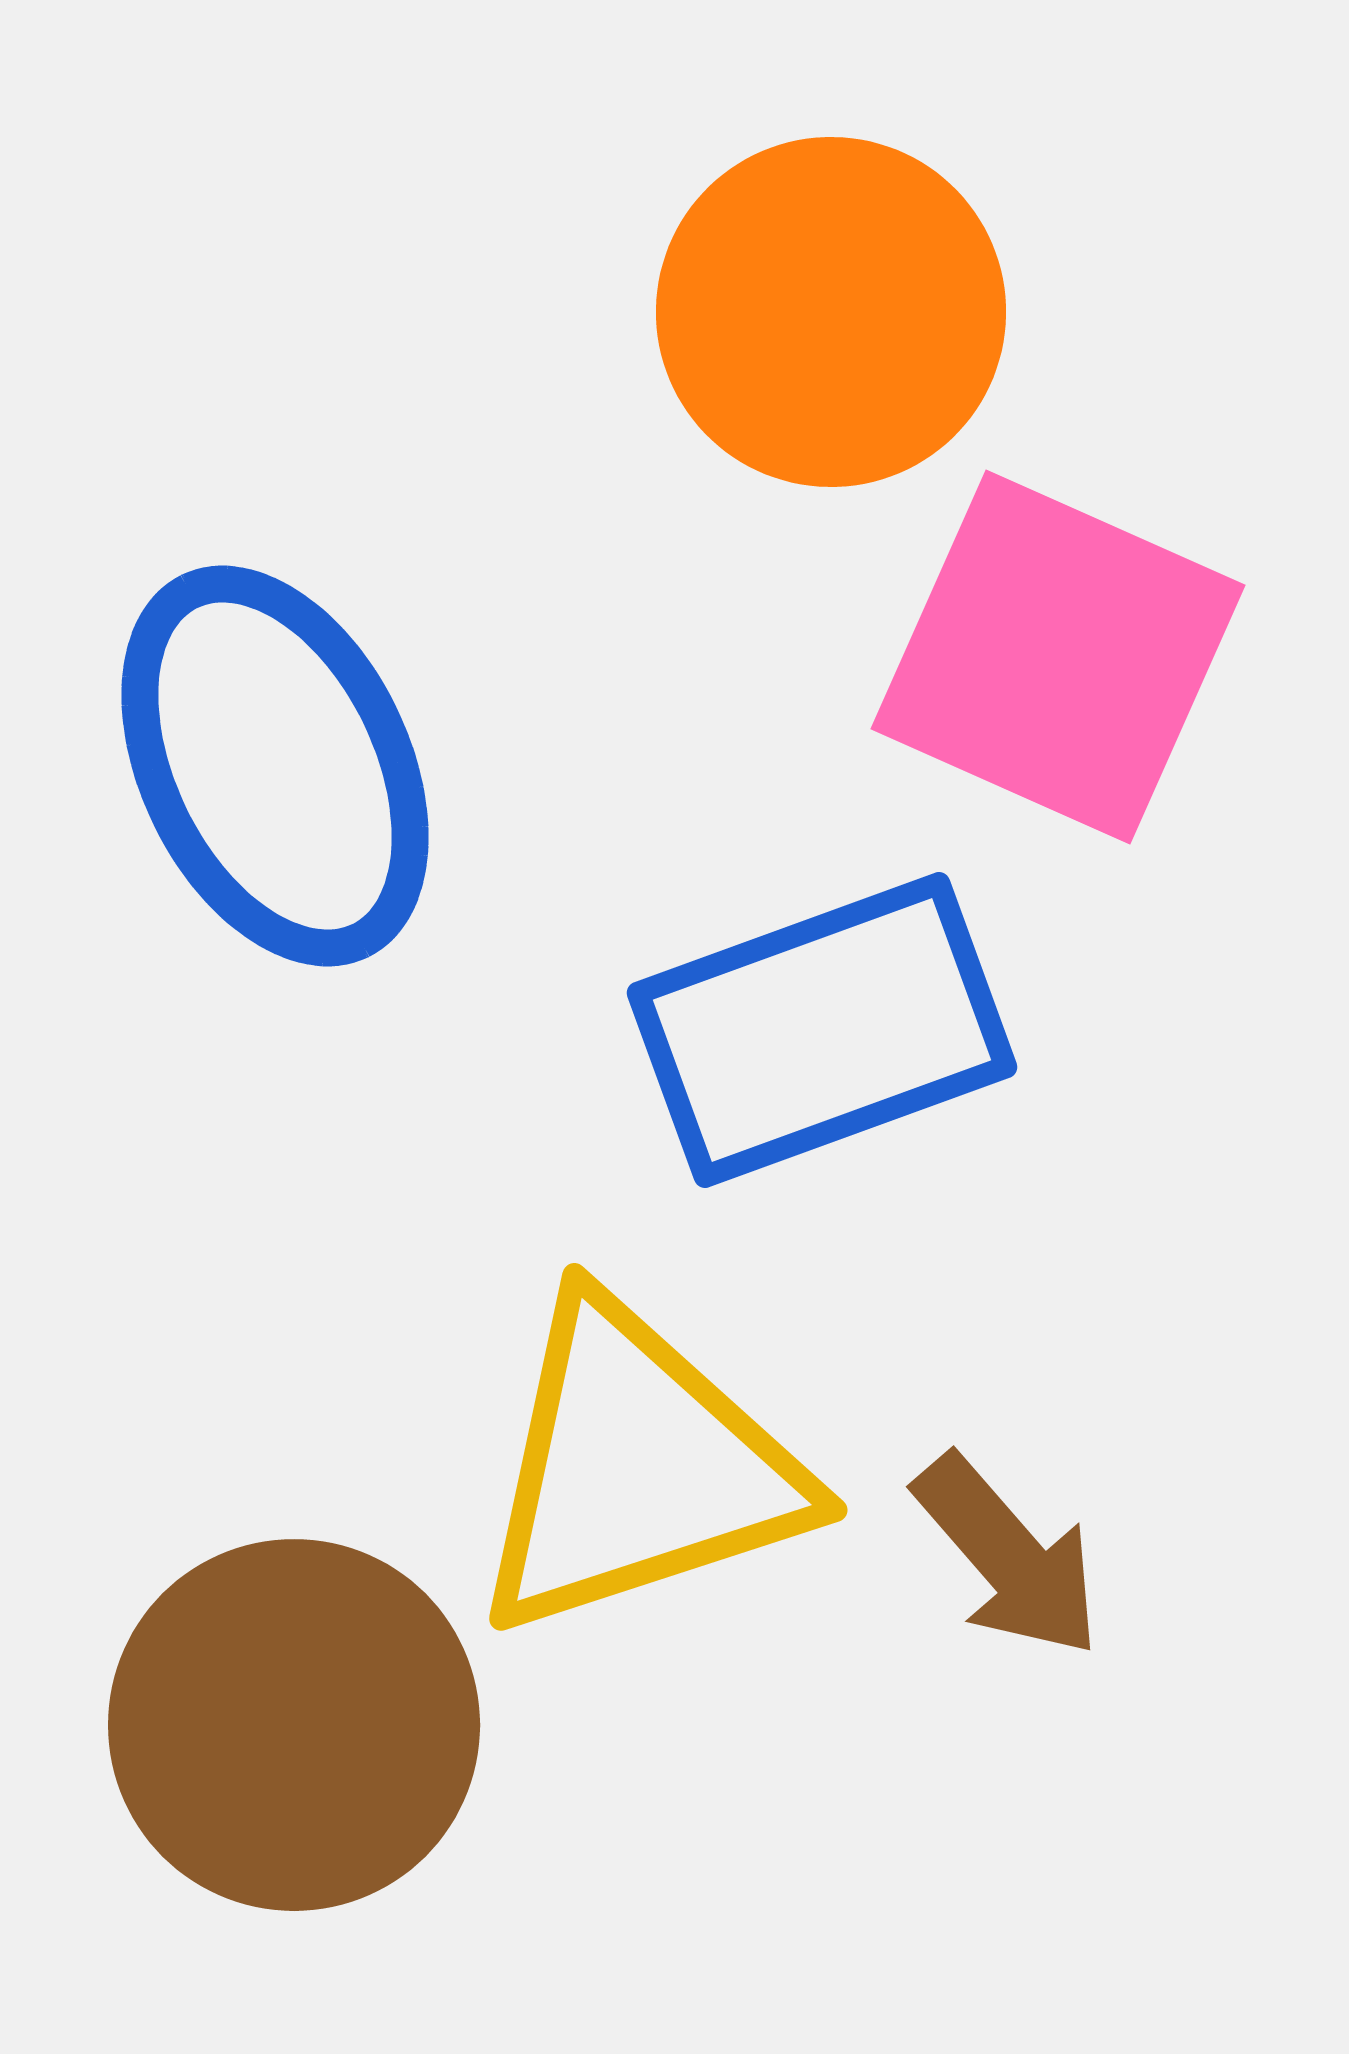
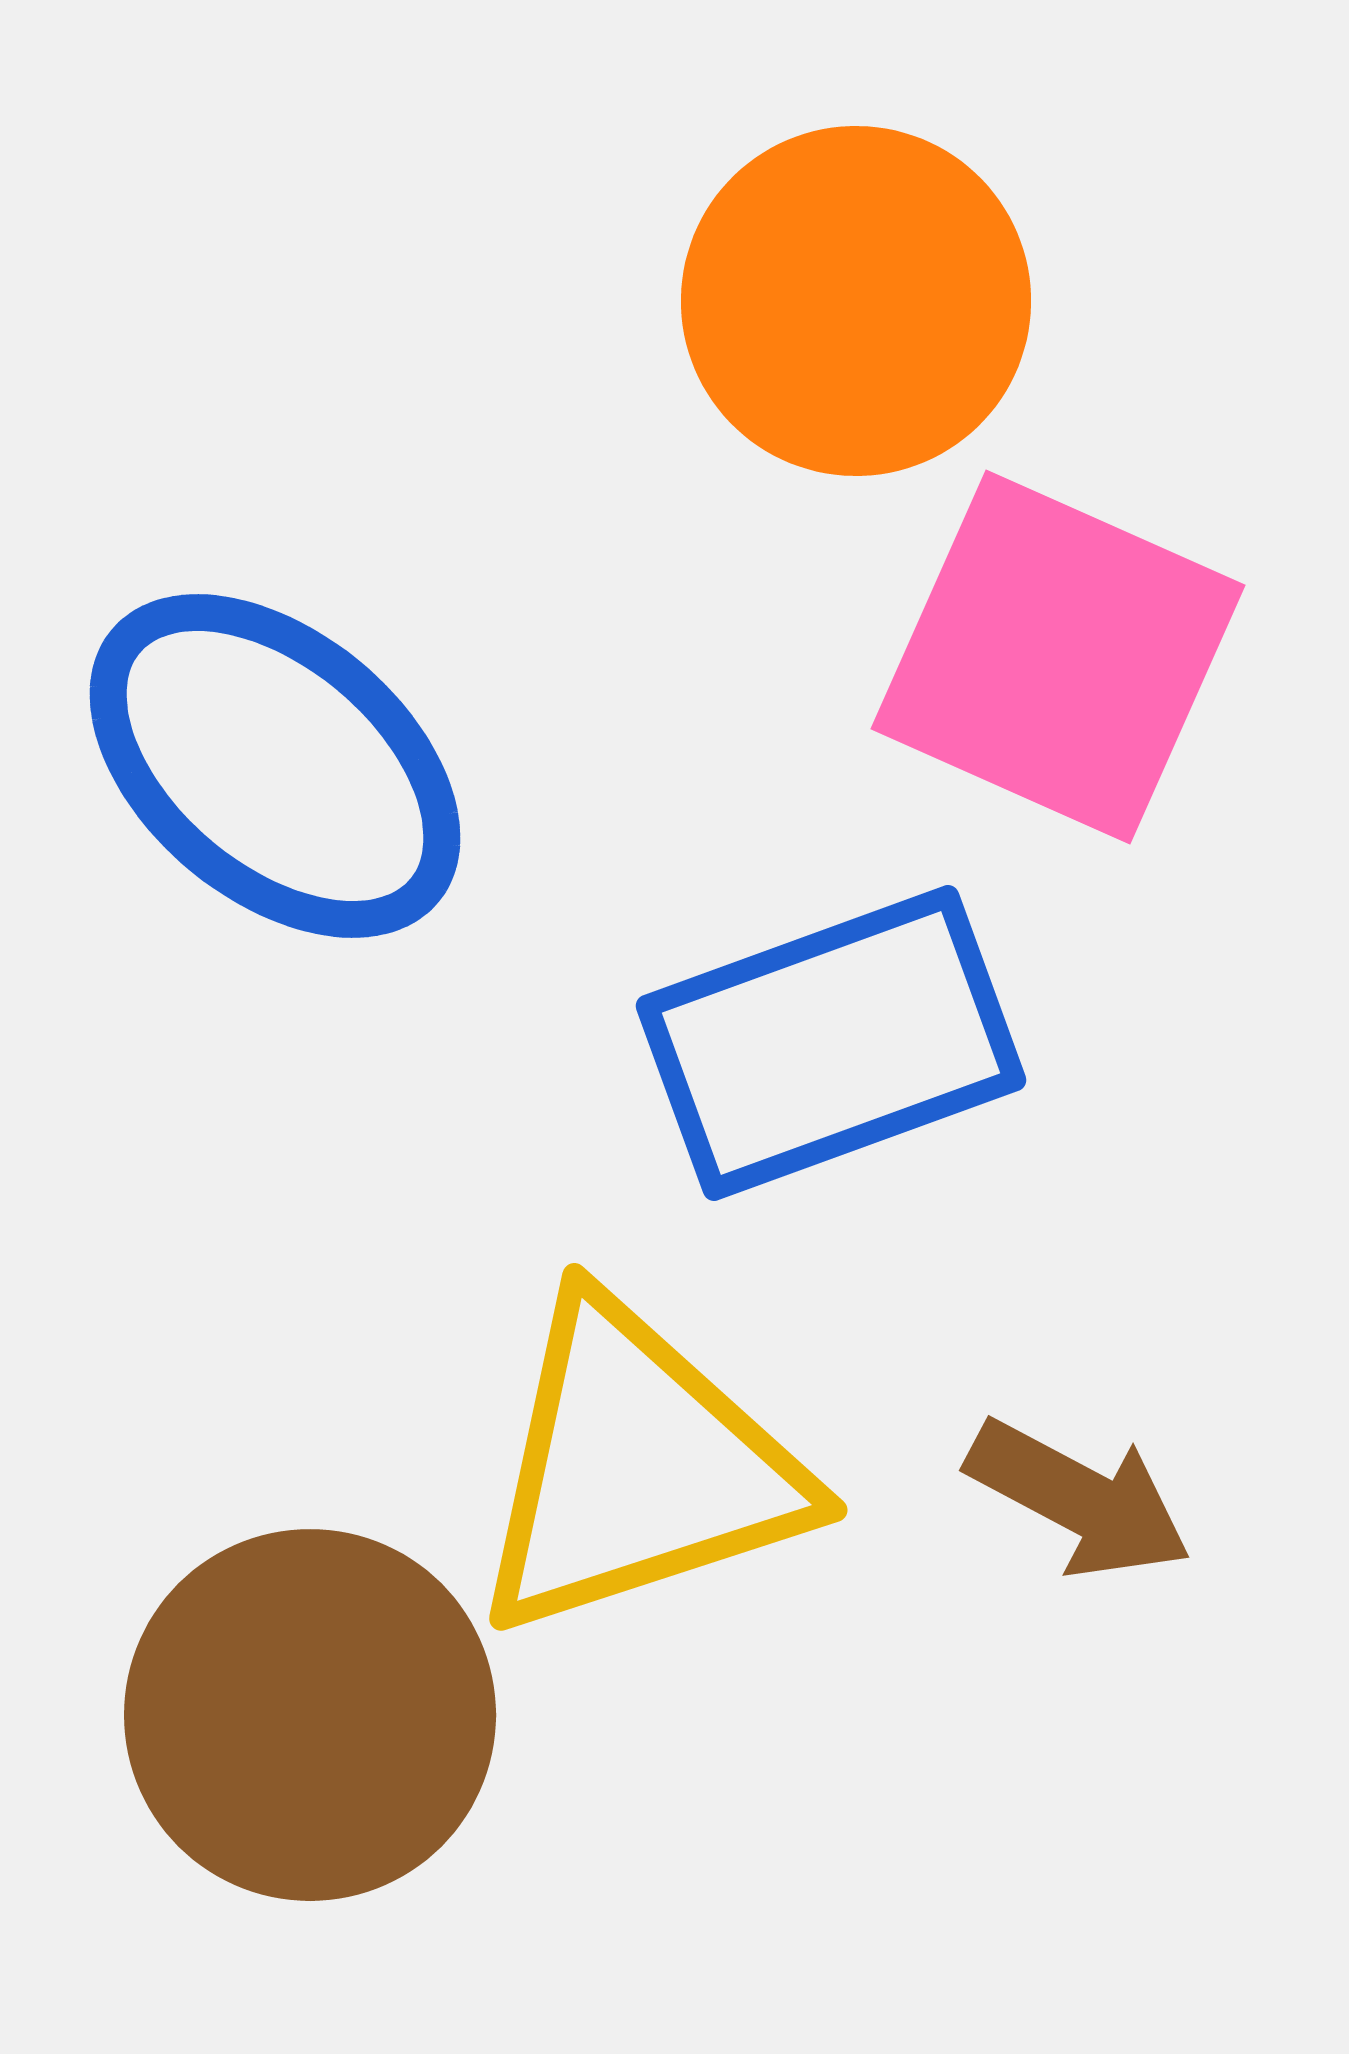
orange circle: moved 25 px right, 11 px up
blue ellipse: rotated 24 degrees counterclockwise
blue rectangle: moved 9 px right, 13 px down
brown arrow: moved 71 px right, 57 px up; rotated 21 degrees counterclockwise
brown circle: moved 16 px right, 10 px up
